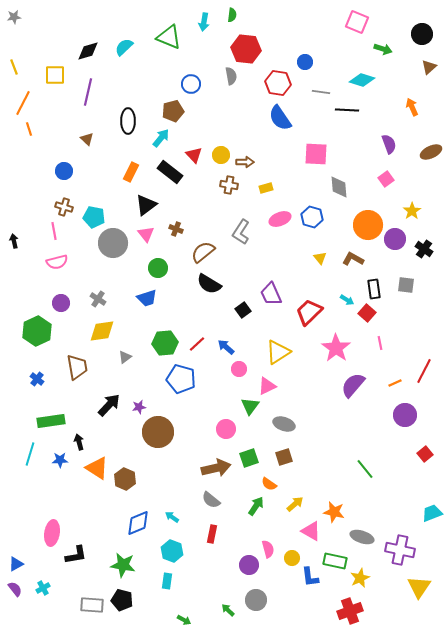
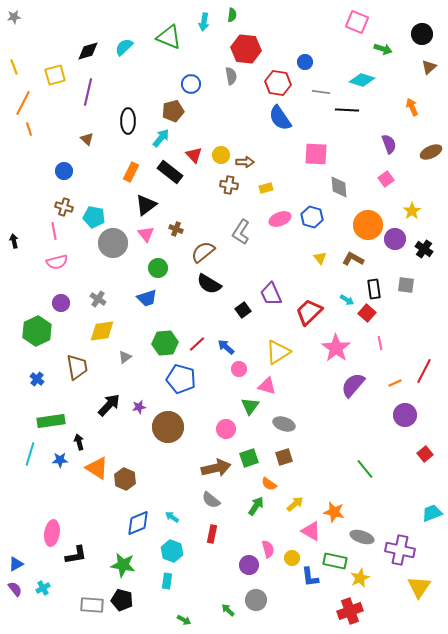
yellow square at (55, 75): rotated 15 degrees counterclockwise
pink triangle at (267, 386): rotated 42 degrees clockwise
brown circle at (158, 432): moved 10 px right, 5 px up
